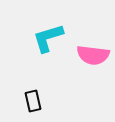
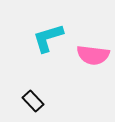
black rectangle: rotated 30 degrees counterclockwise
